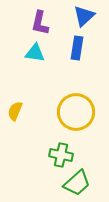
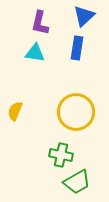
green trapezoid: moved 1 px up; rotated 12 degrees clockwise
